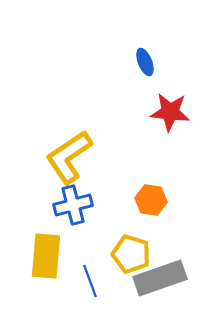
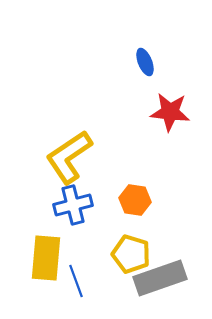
orange hexagon: moved 16 px left
yellow rectangle: moved 2 px down
blue line: moved 14 px left
